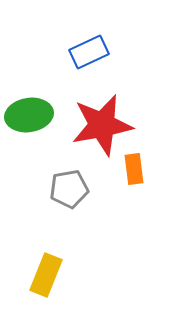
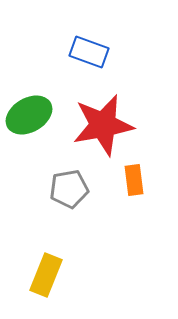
blue rectangle: rotated 45 degrees clockwise
green ellipse: rotated 21 degrees counterclockwise
red star: moved 1 px right
orange rectangle: moved 11 px down
